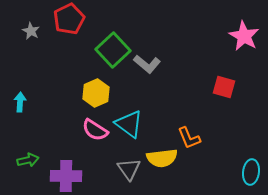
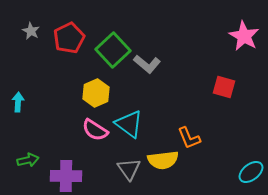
red pentagon: moved 19 px down
cyan arrow: moved 2 px left
yellow semicircle: moved 1 px right, 2 px down
cyan ellipse: rotated 45 degrees clockwise
